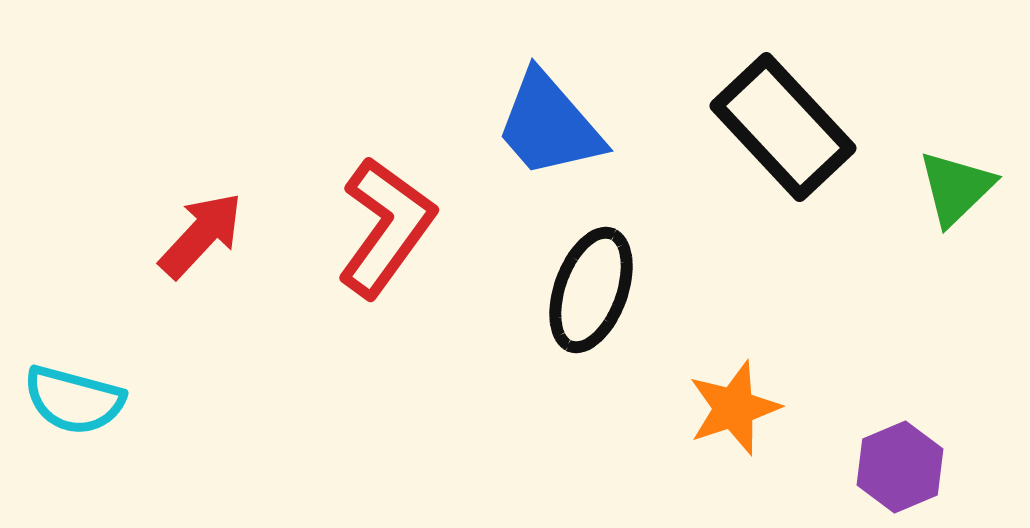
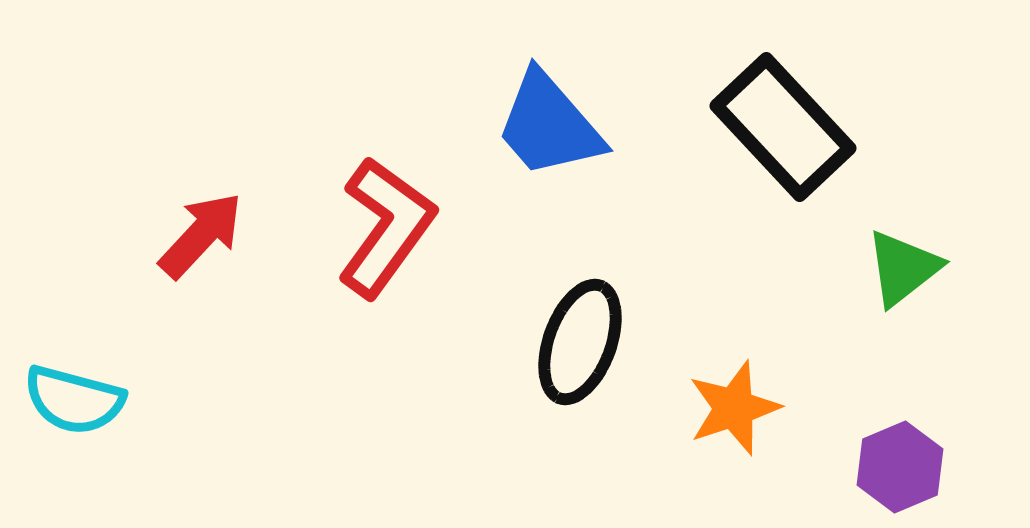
green triangle: moved 53 px left, 80 px down; rotated 6 degrees clockwise
black ellipse: moved 11 px left, 52 px down
